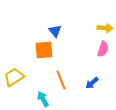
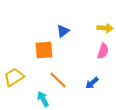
blue triangle: moved 8 px right; rotated 32 degrees clockwise
pink semicircle: moved 2 px down
orange line: moved 3 px left; rotated 24 degrees counterclockwise
